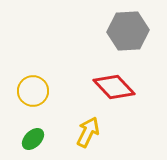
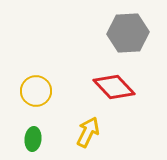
gray hexagon: moved 2 px down
yellow circle: moved 3 px right
green ellipse: rotated 40 degrees counterclockwise
